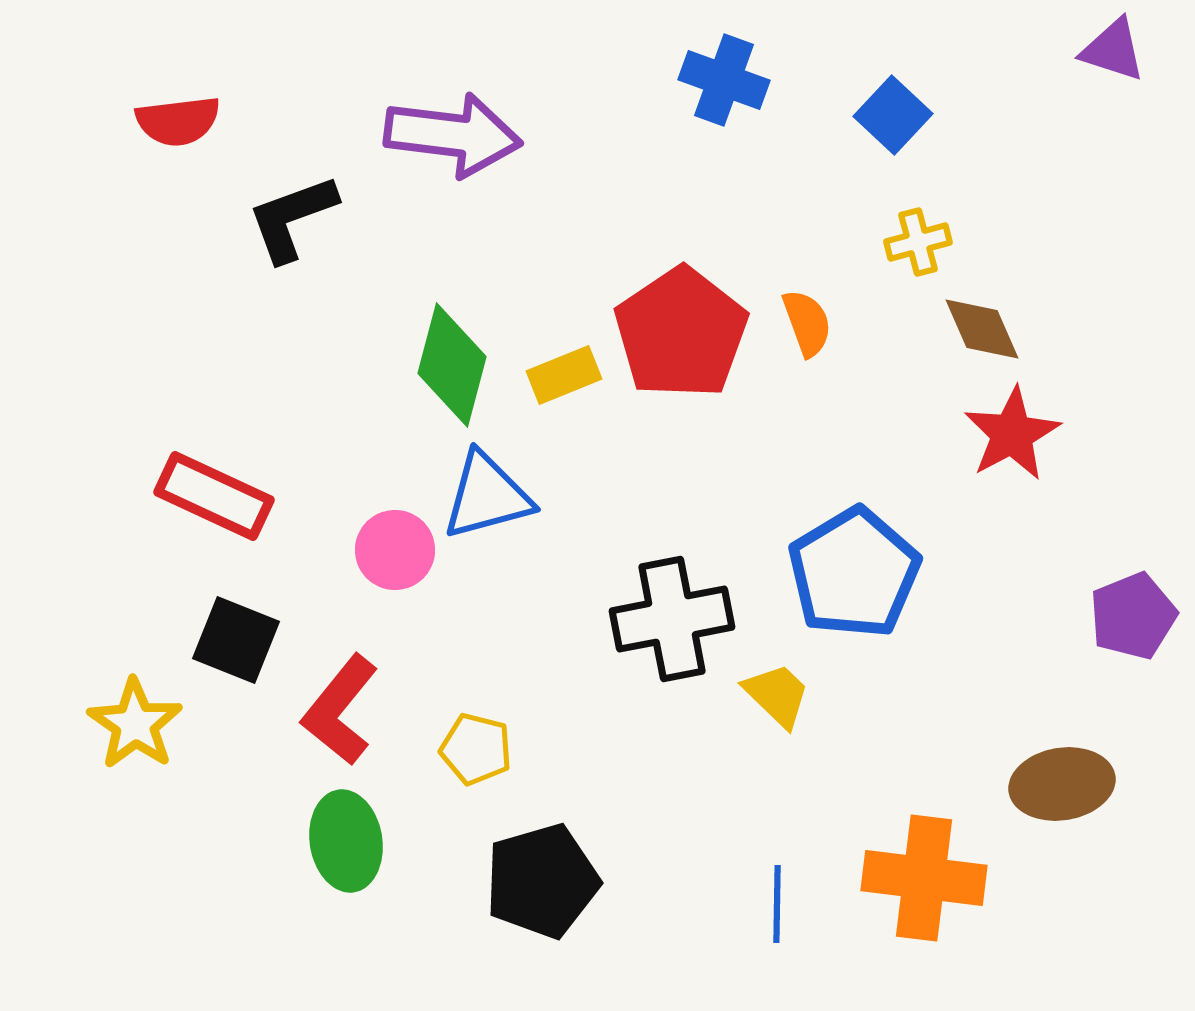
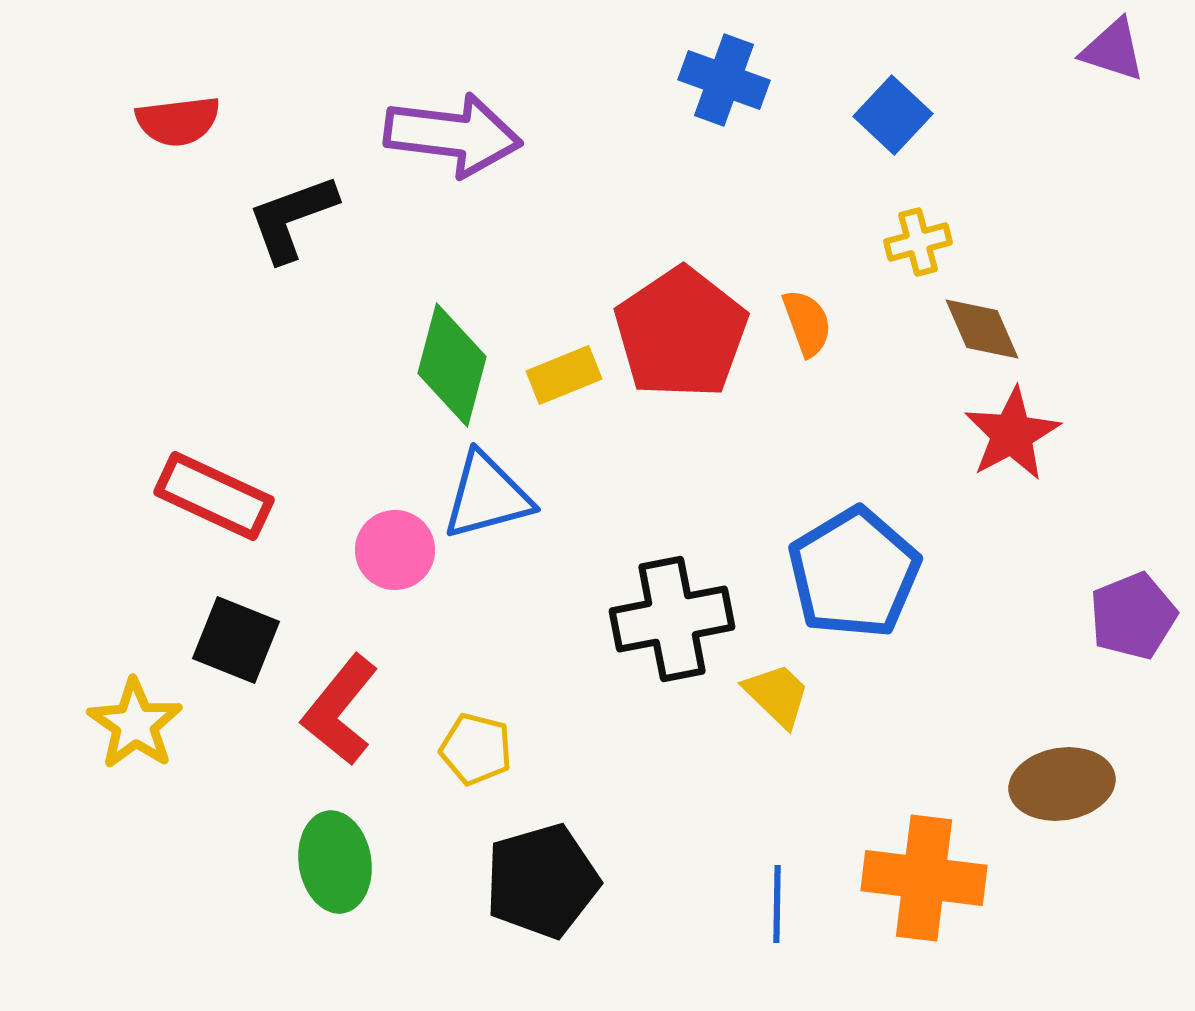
green ellipse: moved 11 px left, 21 px down
